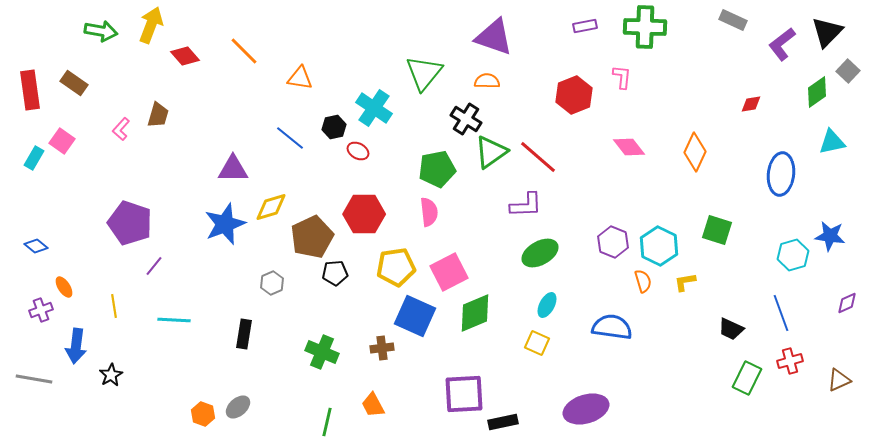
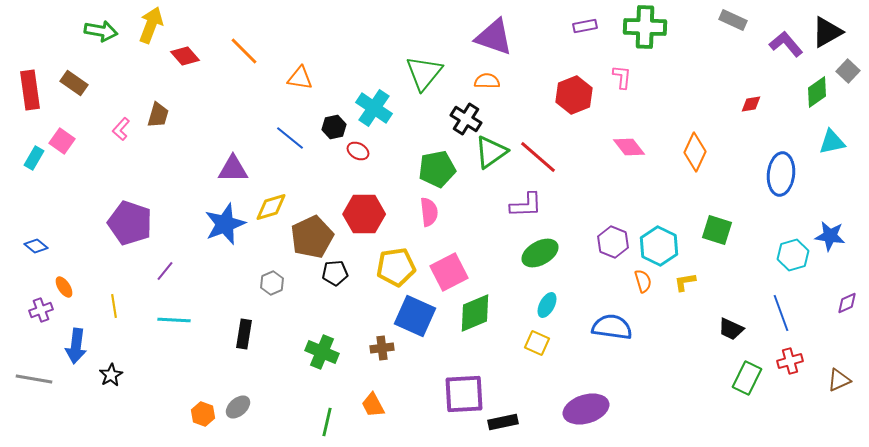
black triangle at (827, 32): rotated 16 degrees clockwise
purple L-shape at (782, 44): moved 4 px right; rotated 88 degrees clockwise
purple line at (154, 266): moved 11 px right, 5 px down
